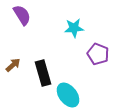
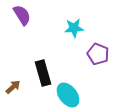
brown arrow: moved 22 px down
